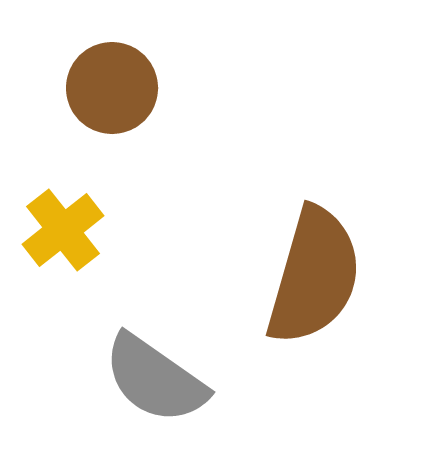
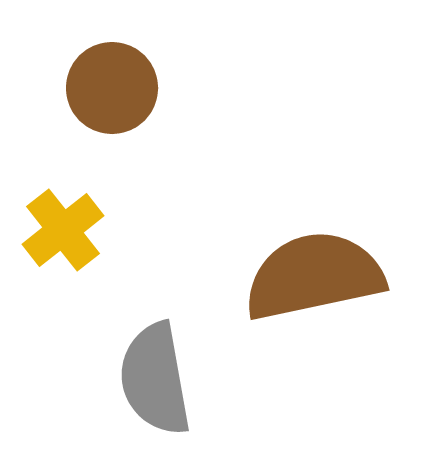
brown semicircle: rotated 118 degrees counterclockwise
gray semicircle: rotated 45 degrees clockwise
